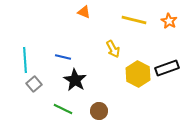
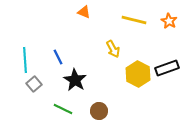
blue line: moved 5 px left; rotated 49 degrees clockwise
